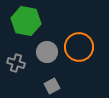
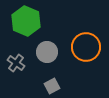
green hexagon: rotated 12 degrees clockwise
orange circle: moved 7 px right
gray cross: rotated 18 degrees clockwise
